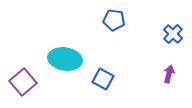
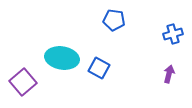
blue cross: rotated 30 degrees clockwise
cyan ellipse: moved 3 px left, 1 px up
blue square: moved 4 px left, 11 px up
